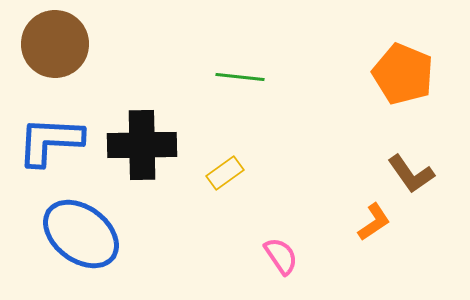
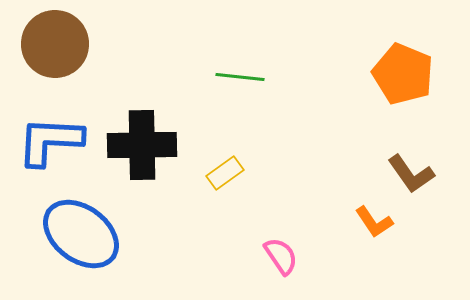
orange L-shape: rotated 90 degrees clockwise
